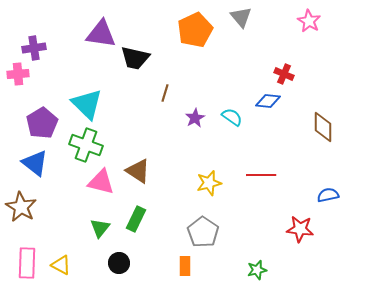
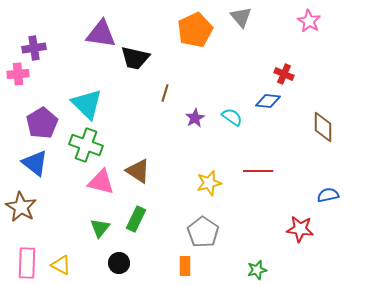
red line: moved 3 px left, 4 px up
